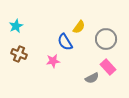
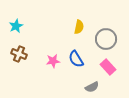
yellow semicircle: rotated 24 degrees counterclockwise
blue semicircle: moved 11 px right, 17 px down
gray semicircle: moved 9 px down
